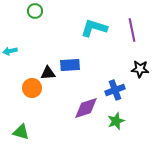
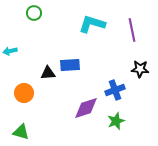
green circle: moved 1 px left, 2 px down
cyan L-shape: moved 2 px left, 4 px up
orange circle: moved 8 px left, 5 px down
